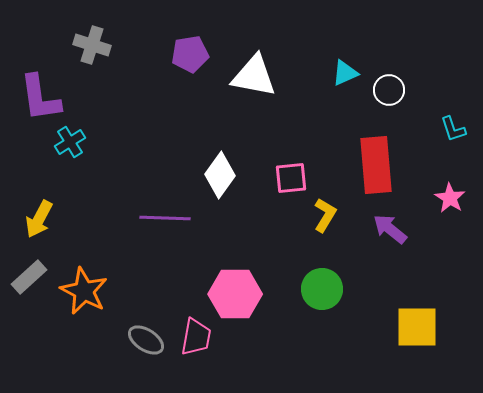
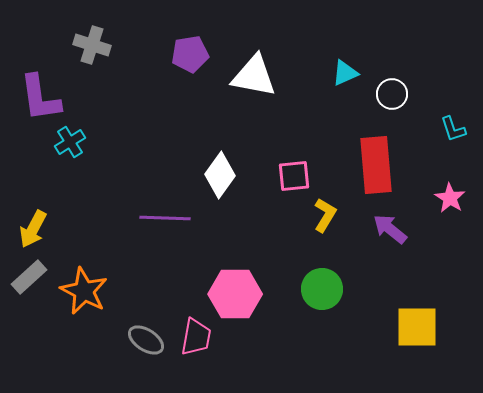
white circle: moved 3 px right, 4 px down
pink square: moved 3 px right, 2 px up
yellow arrow: moved 6 px left, 10 px down
